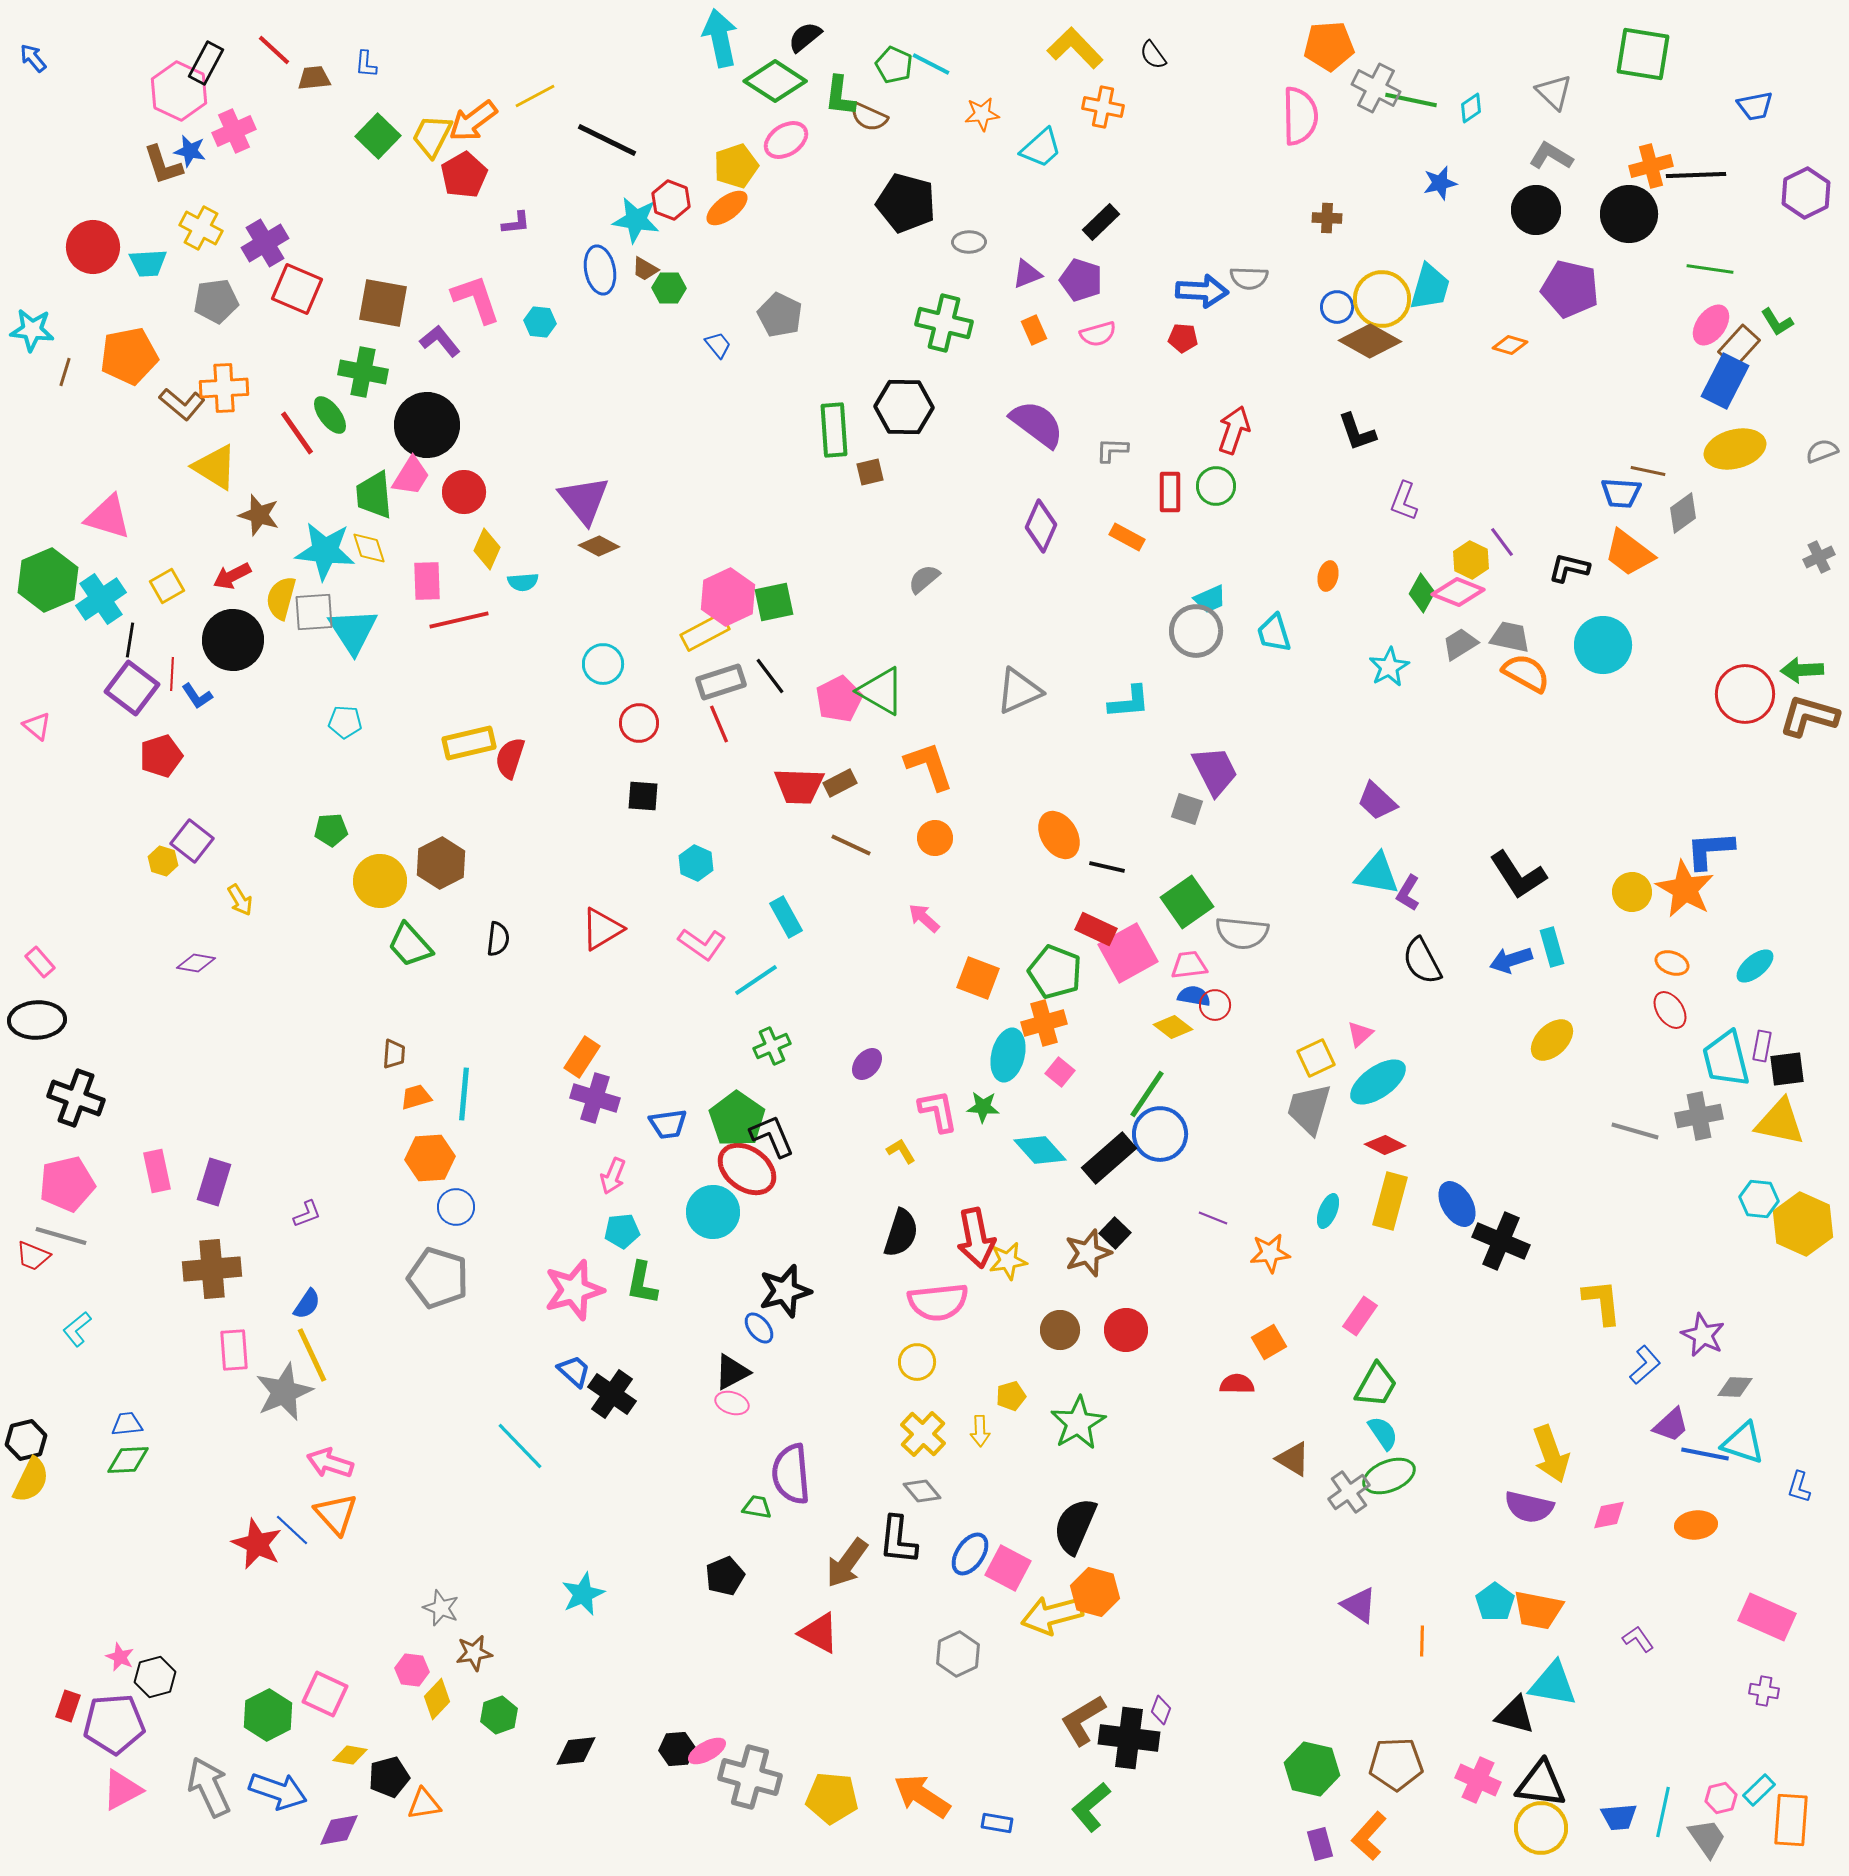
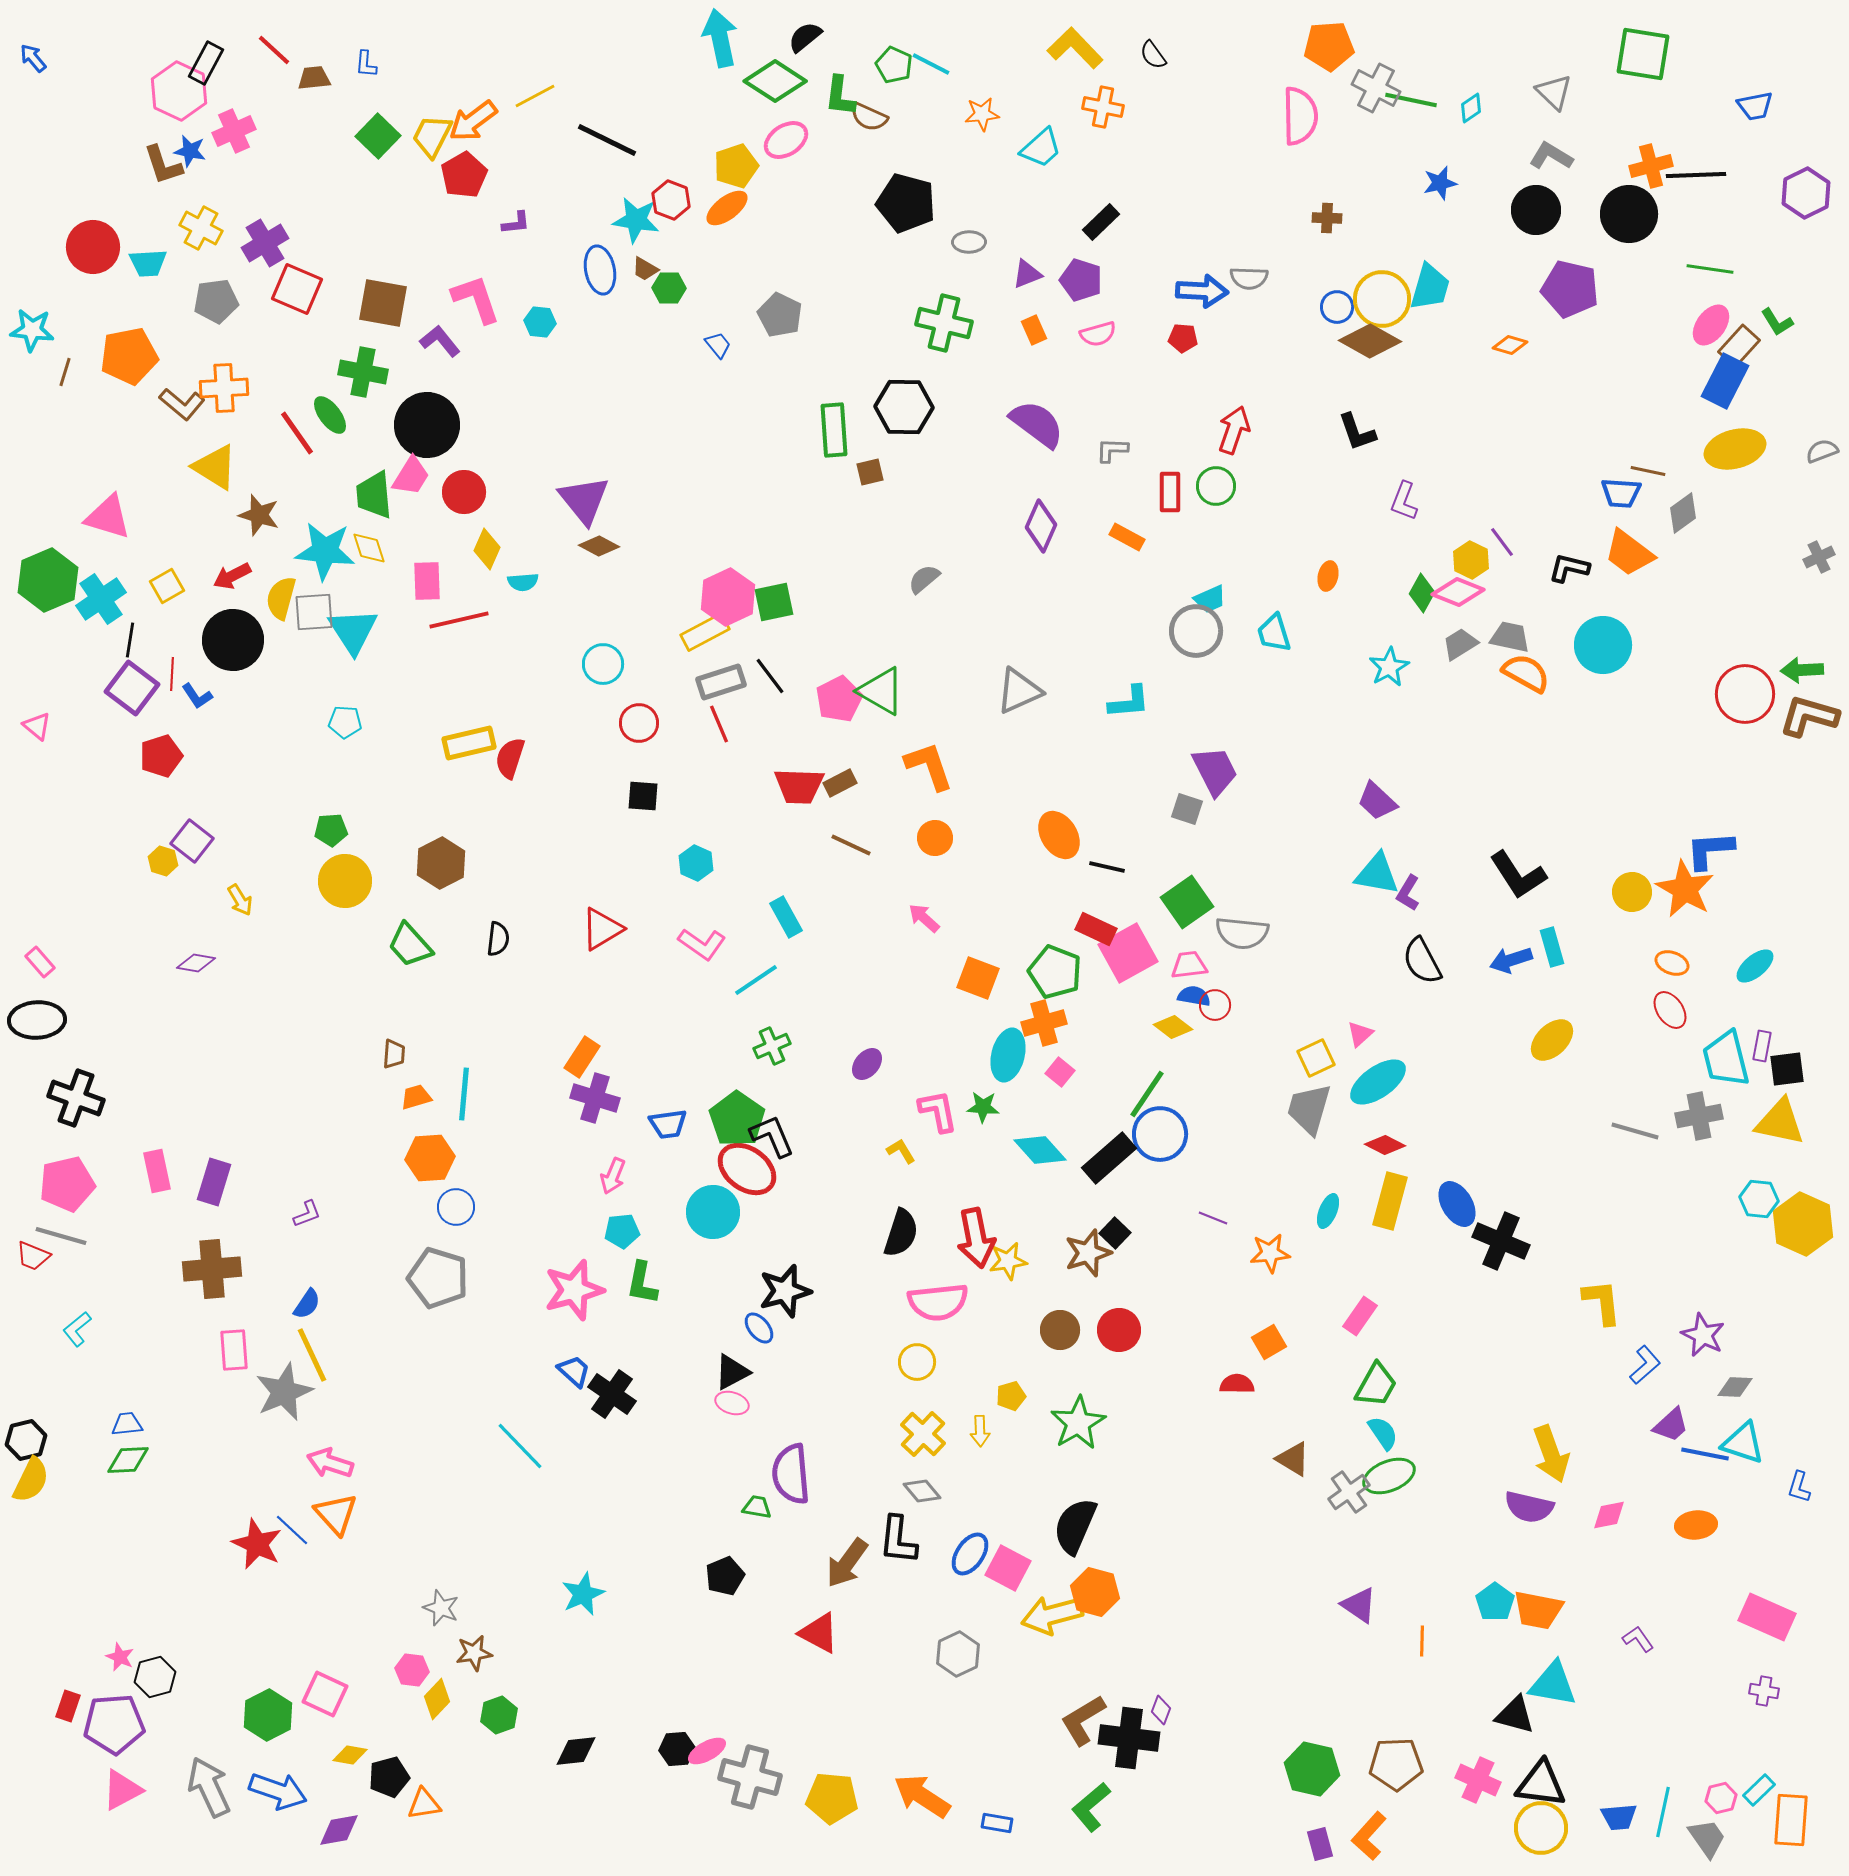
yellow circle at (380, 881): moved 35 px left
red circle at (1126, 1330): moved 7 px left
